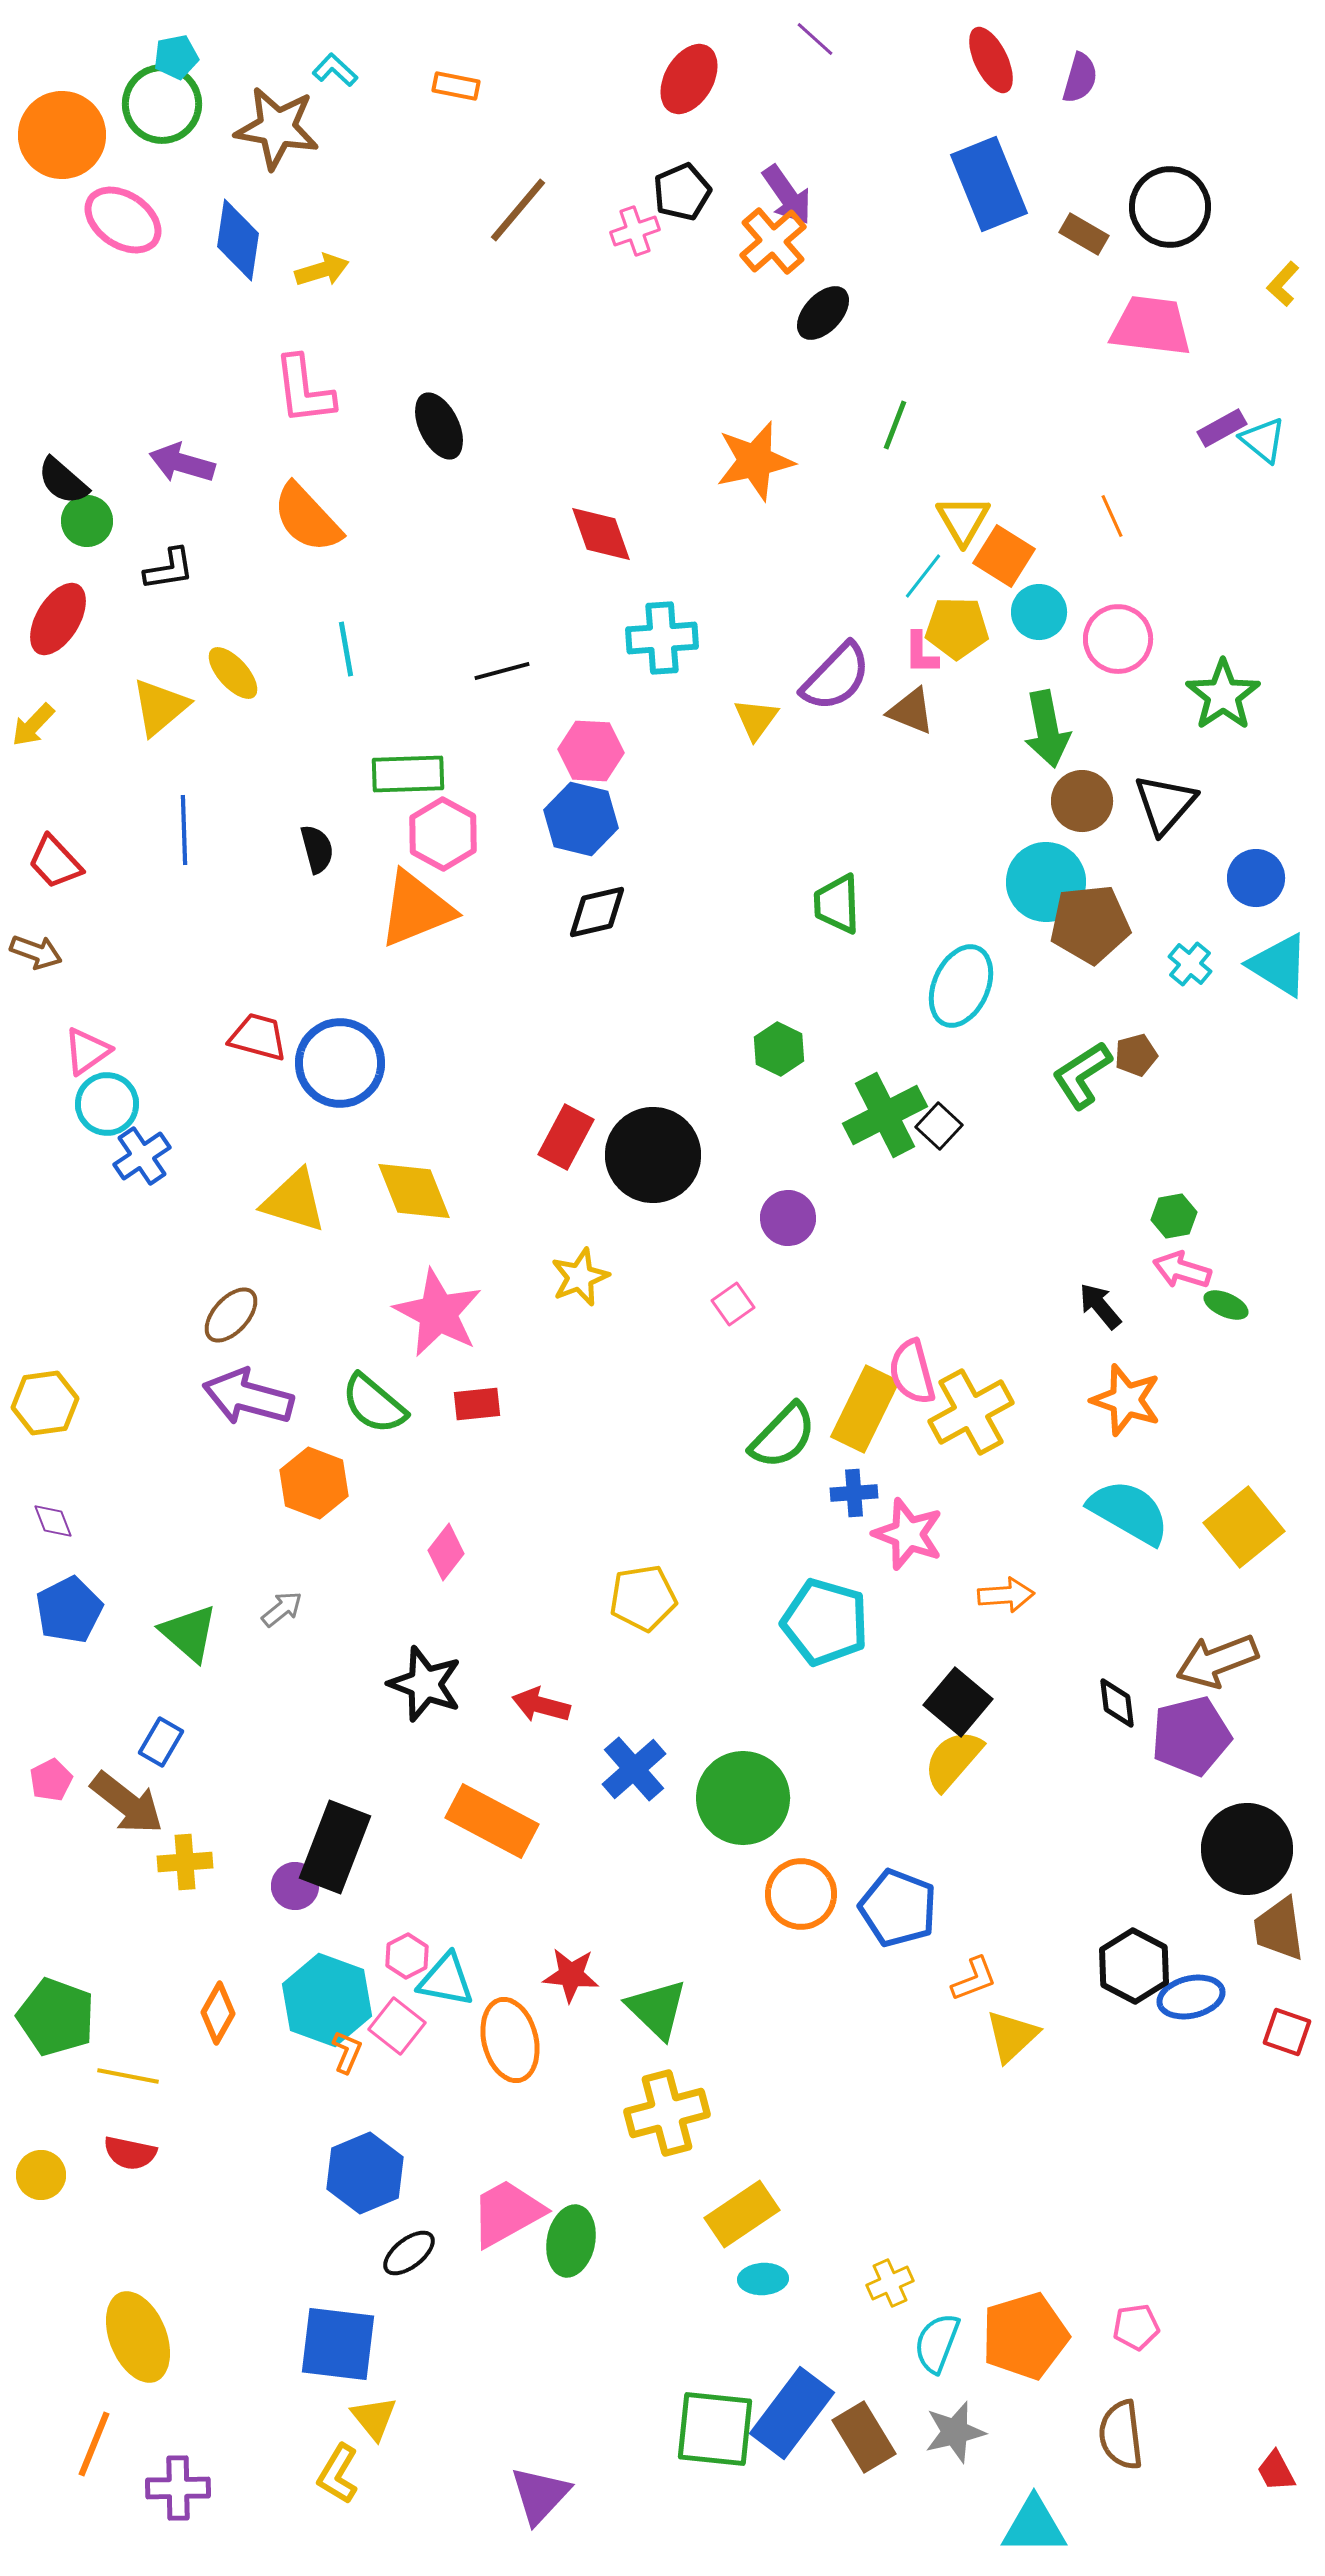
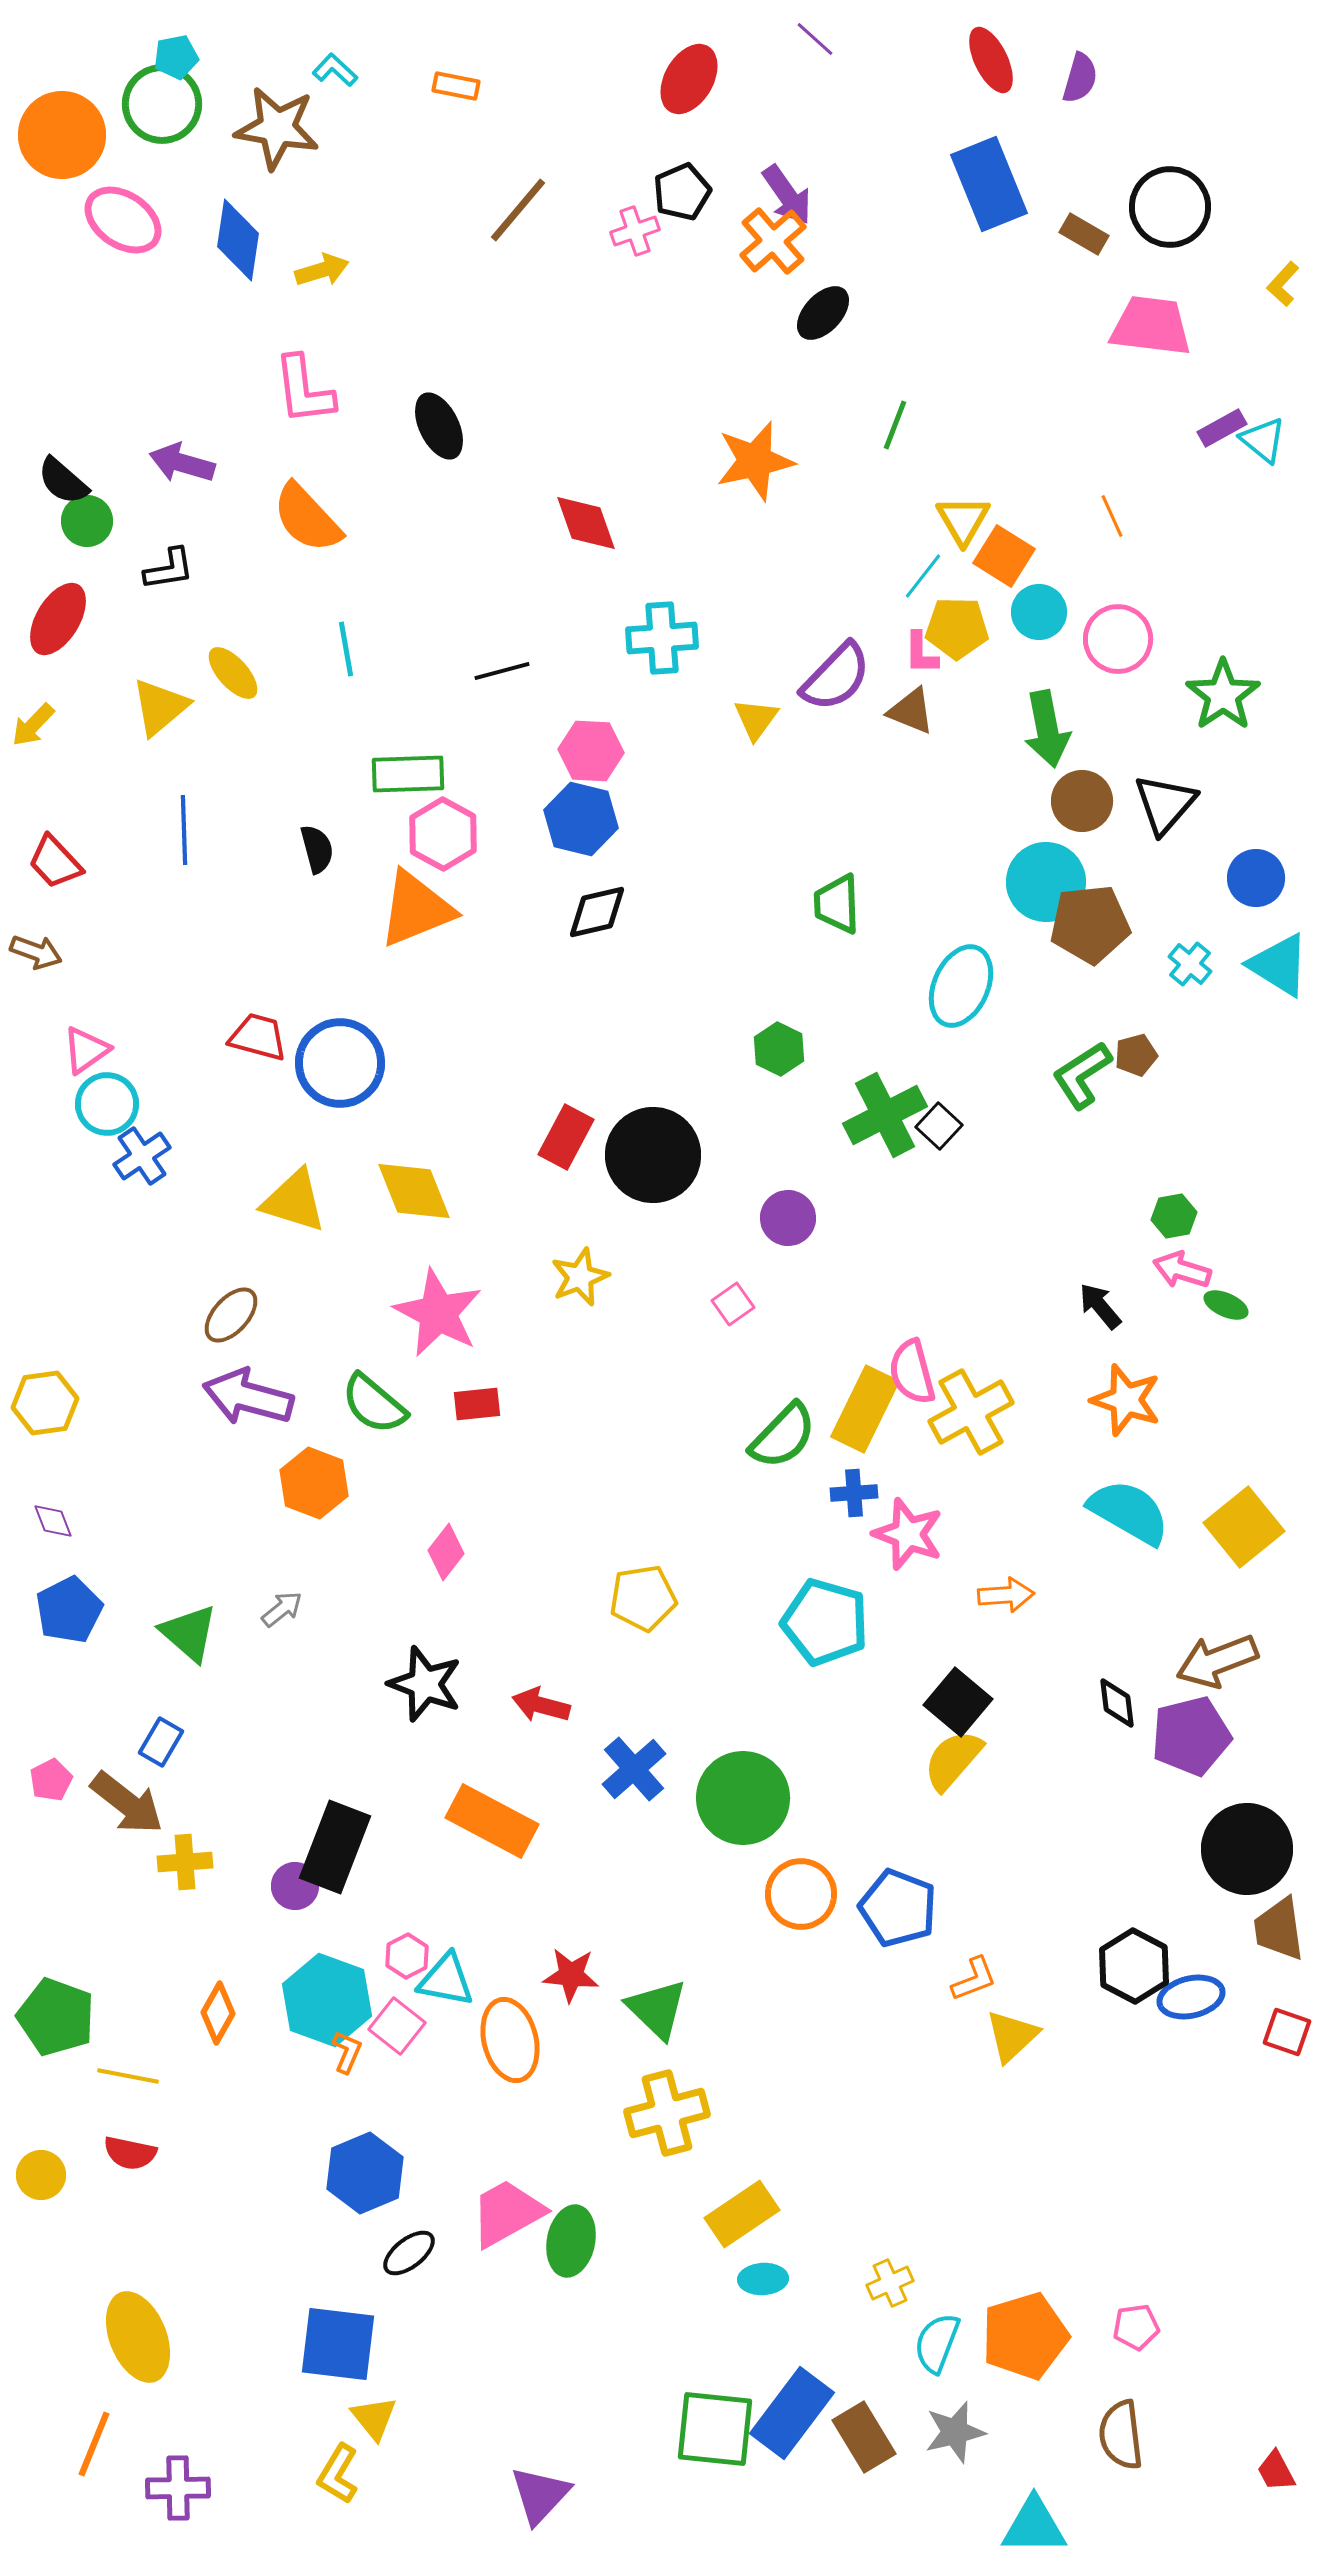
red diamond at (601, 534): moved 15 px left, 11 px up
pink triangle at (87, 1051): moved 1 px left, 1 px up
